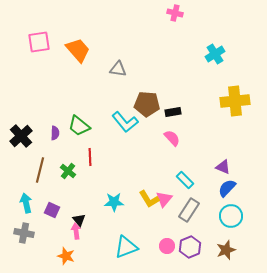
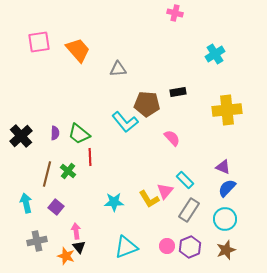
gray triangle: rotated 12 degrees counterclockwise
yellow cross: moved 8 px left, 9 px down
black rectangle: moved 5 px right, 20 px up
green trapezoid: moved 8 px down
brown line: moved 7 px right, 4 px down
pink triangle: moved 1 px right, 8 px up
purple square: moved 4 px right, 3 px up; rotated 14 degrees clockwise
cyan circle: moved 6 px left, 3 px down
black triangle: moved 27 px down
gray cross: moved 13 px right, 8 px down; rotated 24 degrees counterclockwise
